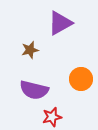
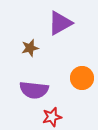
brown star: moved 2 px up
orange circle: moved 1 px right, 1 px up
purple semicircle: rotated 8 degrees counterclockwise
